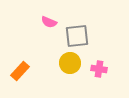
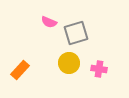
gray square: moved 1 px left, 3 px up; rotated 10 degrees counterclockwise
yellow circle: moved 1 px left
orange rectangle: moved 1 px up
